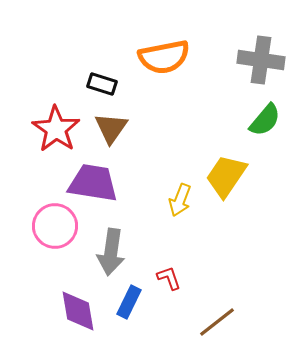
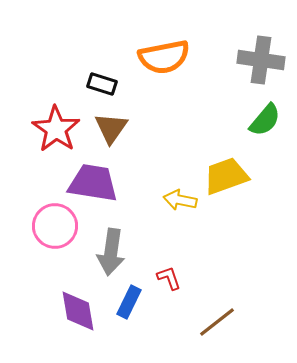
yellow trapezoid: rotated 36 degrees clockwise
yellow arrow: rotated 80 degrees clockwise
